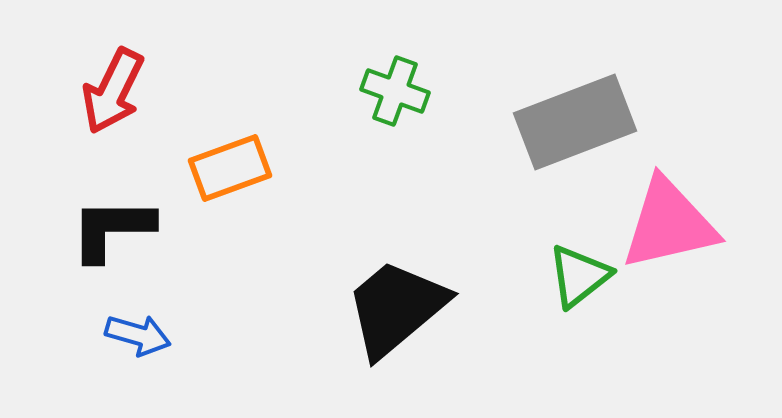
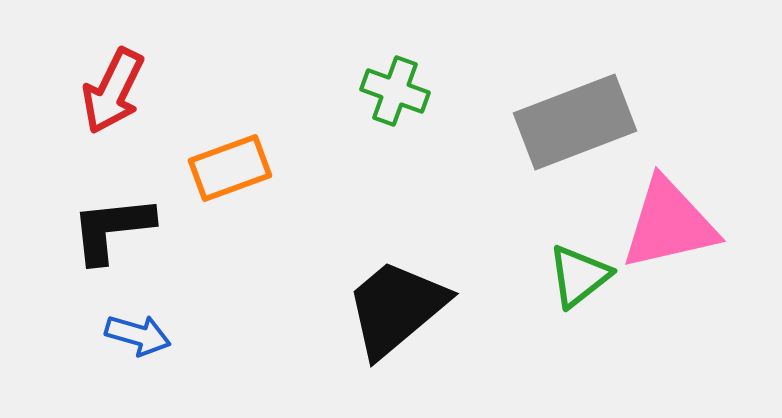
black L-shape: rotated 6 degrees counterclockwise
